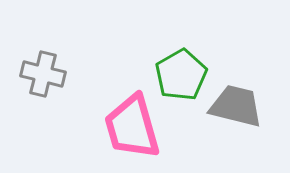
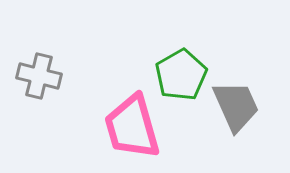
gray cross: moved 4 px left, 2 px down
gray trapezoid: rotated 52 degrees clockwise
